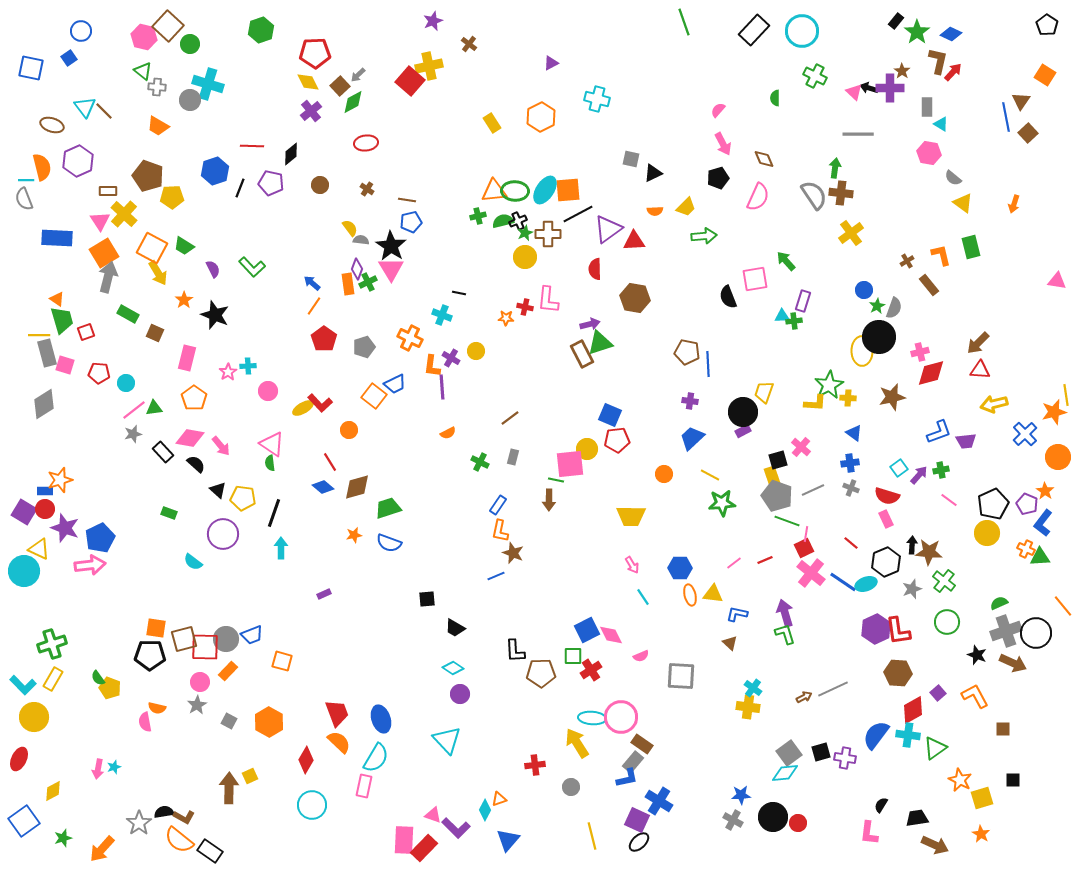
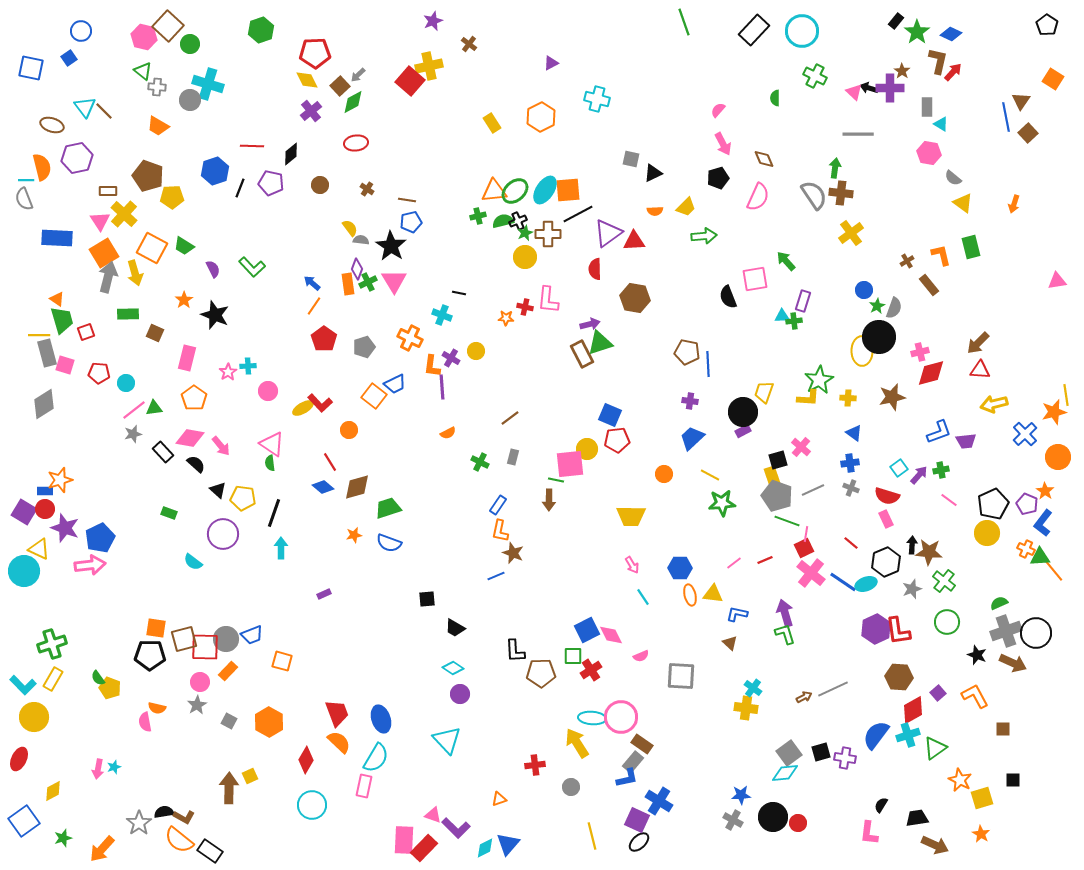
orange square at (1045, 75): moved 8 px right, 4 px down
yellow diamond at (308, 82): moved 1 px left, 2 px up
red ellipse at (366, 143): moved 10 px left
purple hexagon at (78, 161): moved 1 px left, 3 px up; rotated 12 degrees clockwise
green ellipse at (515, 191): rotated 44 degrees counterclockwise
purple triangle at (608, 229): moved 4 px down
pink triangle at (391, 269): moved 3 px right, 12 px down
yellow arrow at (158, 273): moved 23 px left; rotated 15 degrees clockwise
pink triangle at (1057, 281): rotated 18 degrees counterclockwise
green rectangle at (128, 314): rotated 30 degrees counterclockwise
green star at (829, 385): moved 10 px left, 5 px up
yellow L-shape at (815, 403): moved 7 px left, 5 px up
orange line at (1063, 606): moved 9 px left, 35 px up
brown hexagon at (898, 673): moved 1 px right, 4 px down
yellow cross at (748, 707): moved 2 px left, 1 px down
cyan cross at (908, 735): rotated 25 degrees counterclockwise
cyan diamond at (485, 810): moved 38 px down; rotated 35 degrees clockwise
blue triangle at (508, 840): moved 4 px down
